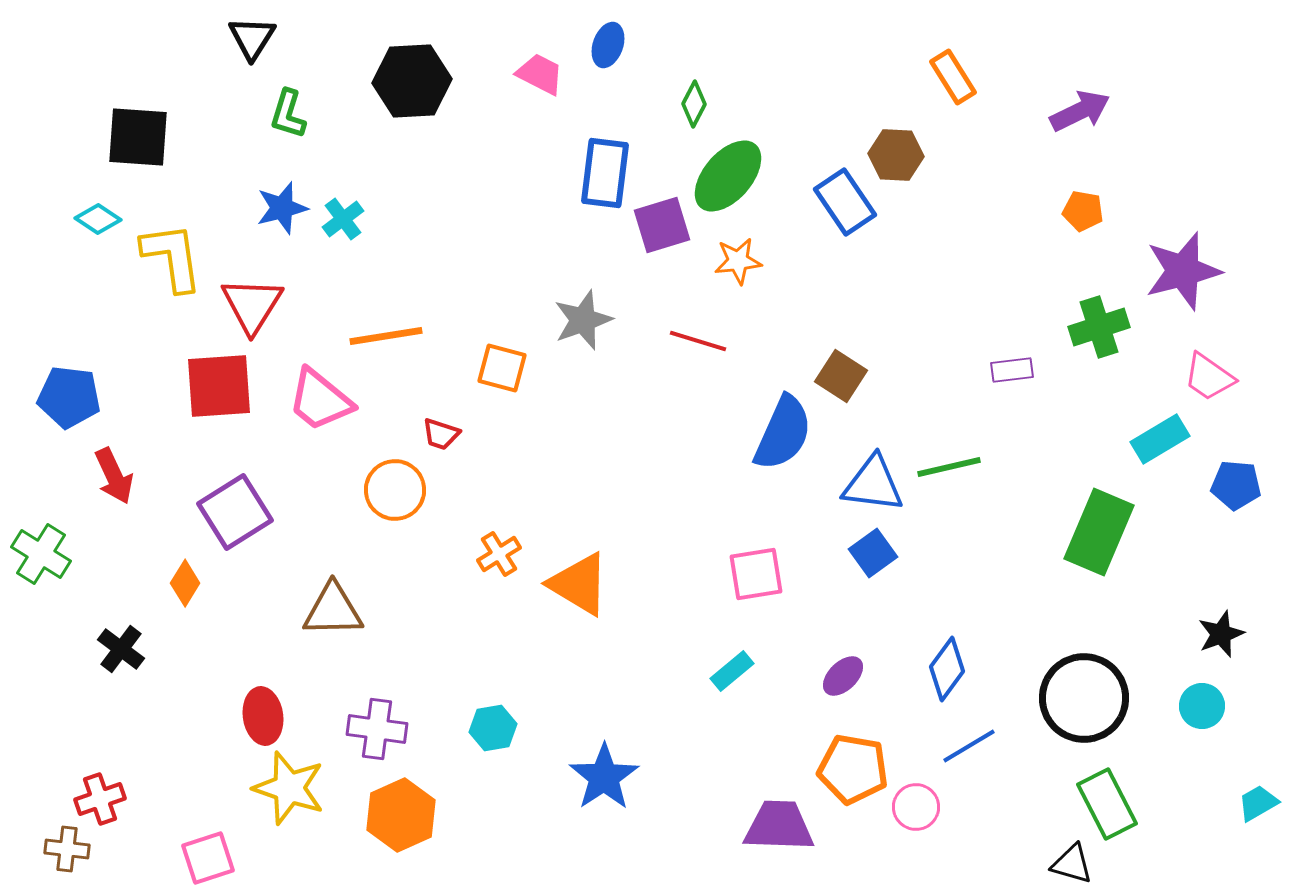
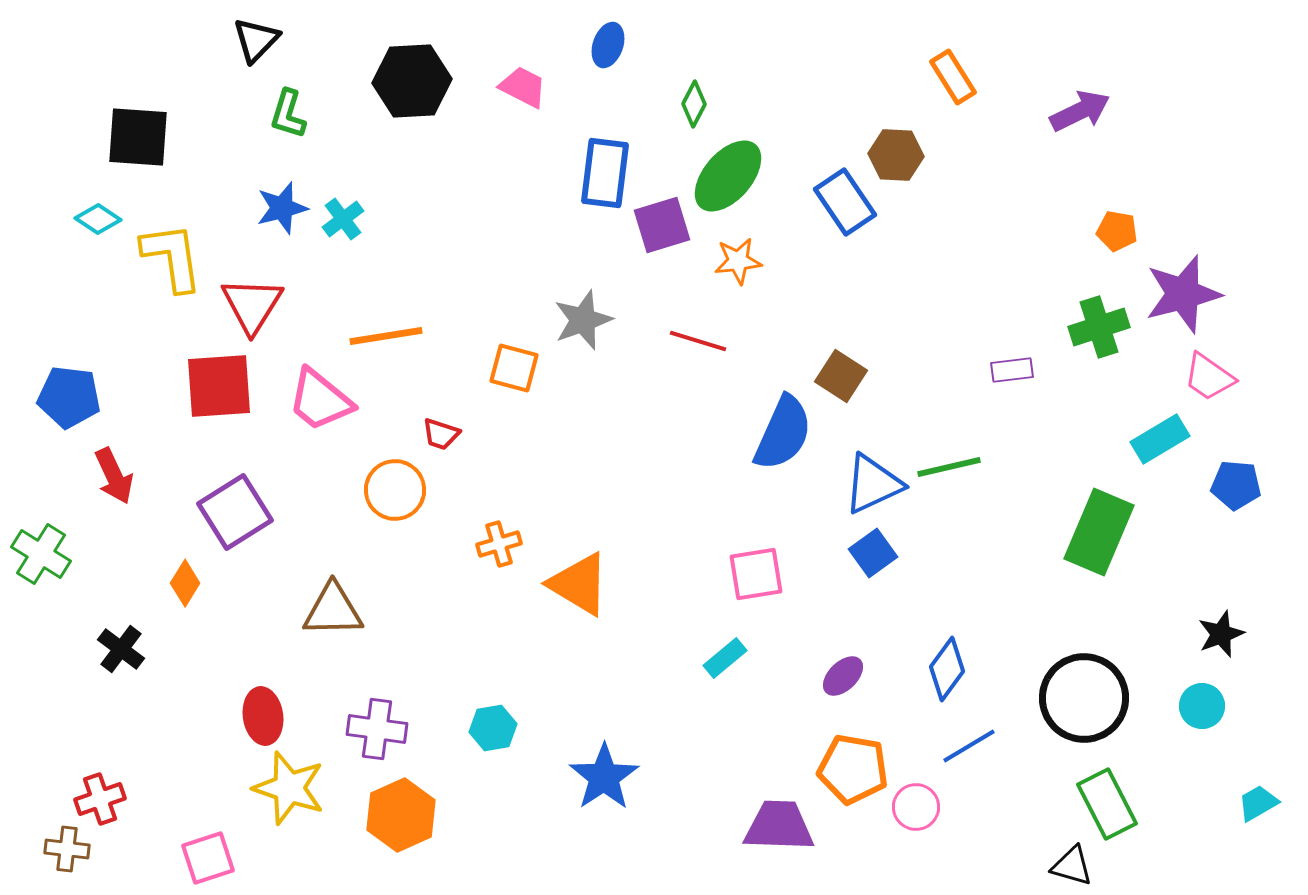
black triangle at (252, 38): moved 4 px right, 2 px down; rotated 12 degrees clockwise
pink trapezoid at (540, 74): moved 17 px left, 13 px down
orange pentagon at (1083, 211): moved 34 px right, 20 px down
purple star at (1183, 271): moved 23 px down
orange square at (502, 368): moved 12 px right
blue triangle at (873, 484): rotated 32 degrees counterclockwise
orange cross at (499, 554): moved 10 px up; rotated 15 degrees clockwise
cyan rectangle at (732, 671): moved 7 px left, 13 px up
black triangle at (1072, 864): moved 2 px down
